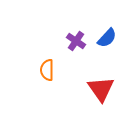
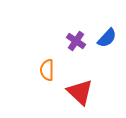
red triangle: moved 21 px left, 3 px down; rotated 12 degrees counterclockwise
